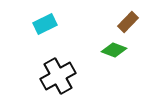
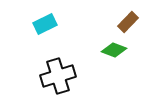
black cross: rotated 12 degrees clockwise
